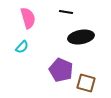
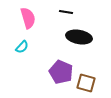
black ellipse: moved 2 px left; rotated 20 degrees clockwise
purple pentagon: moved 2 px down
